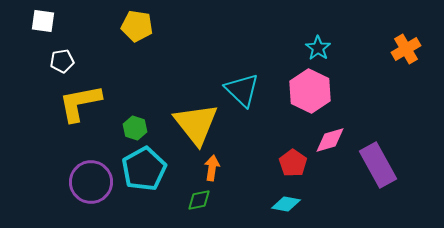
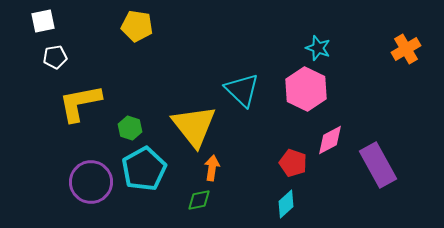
white square: rotated 20 degrees counterclockwise
cyan star: rotated 15 degrees counterclockwise
white pentagon: moved 7 px left, 4 px up
pink hexagon: moved 4 px left, 2 px up
yellow triangle: moved 2 px left, 2 px down
green hexagon: moved 5 px left
pink diamond: rotated 12 degrees counterclockwise
red pentagon: rotated 16 degrees counterclockwise
cyan diamond: rotated 52 degrees counterclockwise
